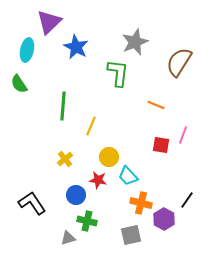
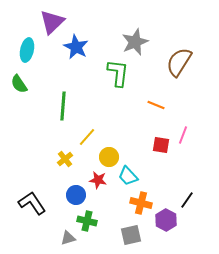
purple triangle: moved 3 px right
yellow line: moved 4 px left, 11 px down; rotated 18 degrees clockwise
purple hexagon: moved 2 px right, 1 px down
